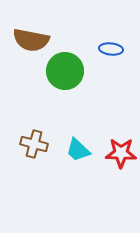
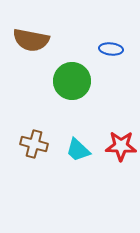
green circle: moved 7 px right, 10 px down
red star: moved 7 px up
